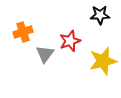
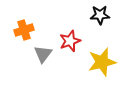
orange cross: moved 1 px right, 2 px up
gray triangle: moved 2 px left
yellow star: moved 1 px left, 1 px down
